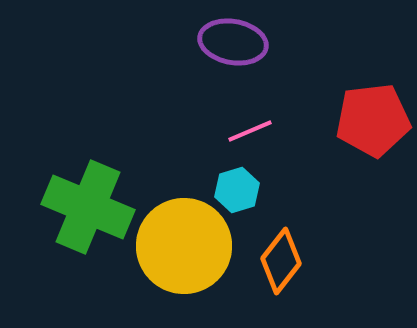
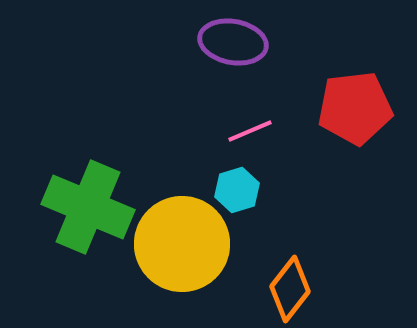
red pentagon: moved 18 px left, 12 px up
yellow circle: moved 2 px left, 2 px up
orange diamond: moved 9 px right, 28 px down
